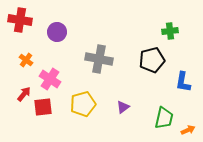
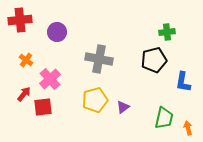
red cross: rotated 15 degrees counterclockwise
green cross: moved 3 px left, 1 px down
black pentagon: moved 2 px right
pink cross: rotated 15 degrees clockwise
yellow pentagon: moved 12 px right, 4 px up
orange arrow: moved 2 px up; rotated 80 degrees counterclockwise
